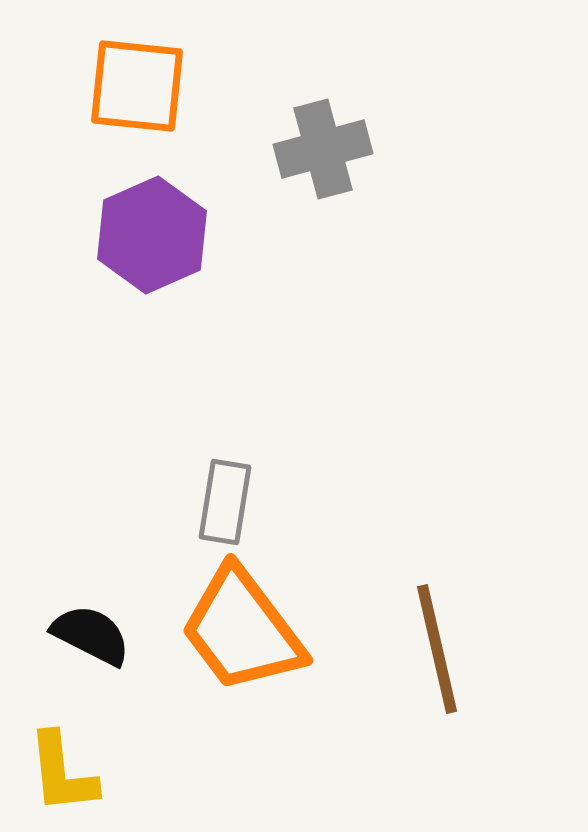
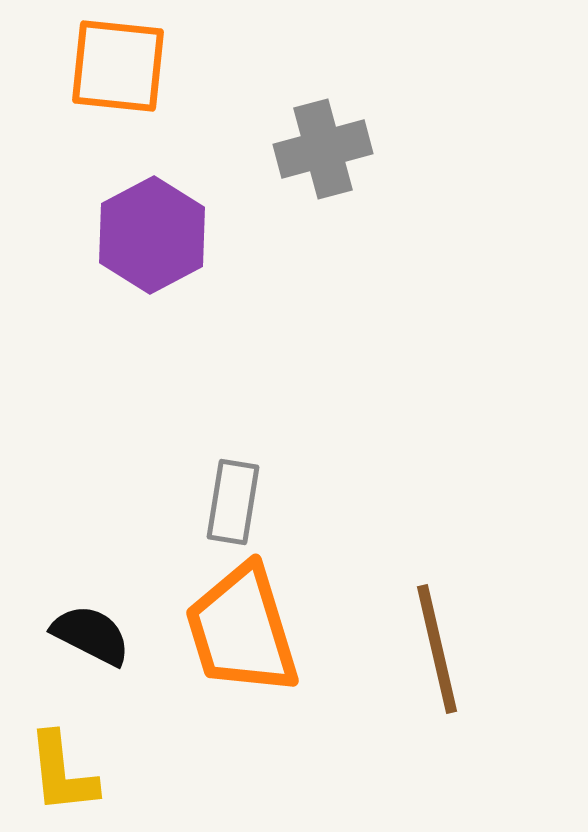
orange square: moved 19 px left, 20 px up
purple hexagon: rotated 4 degrees counterclockwise
gray rectangle: moved 8 px right
orange trapezoid: rotated 20 degrees clockwise
